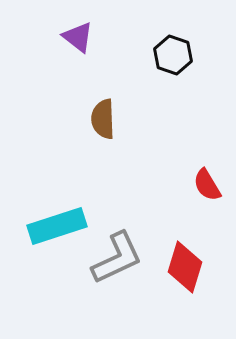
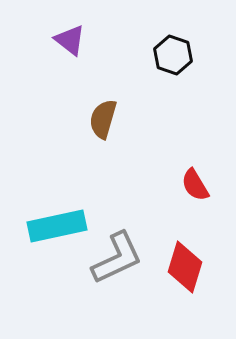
purple triangle: moved 8 px left, 3 px down
brown semicircle: rotated 18 degrees clockwise
red semicircle: moved 12 px left
cyan rectangle: rotated 6 degrees clockwise
